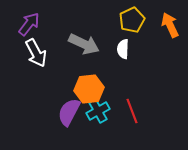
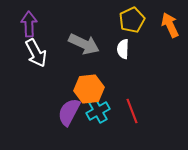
purple arrow: rotated 40 degrees counterclockwise
